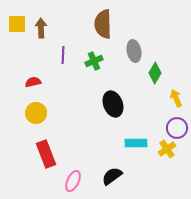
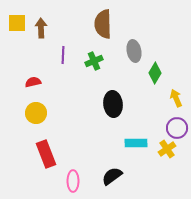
yellow square: moved 1 px up
black ellipse: rotated 15 degrees clockwise
pink ellipse: rotated 25 degrees counterclockwise
